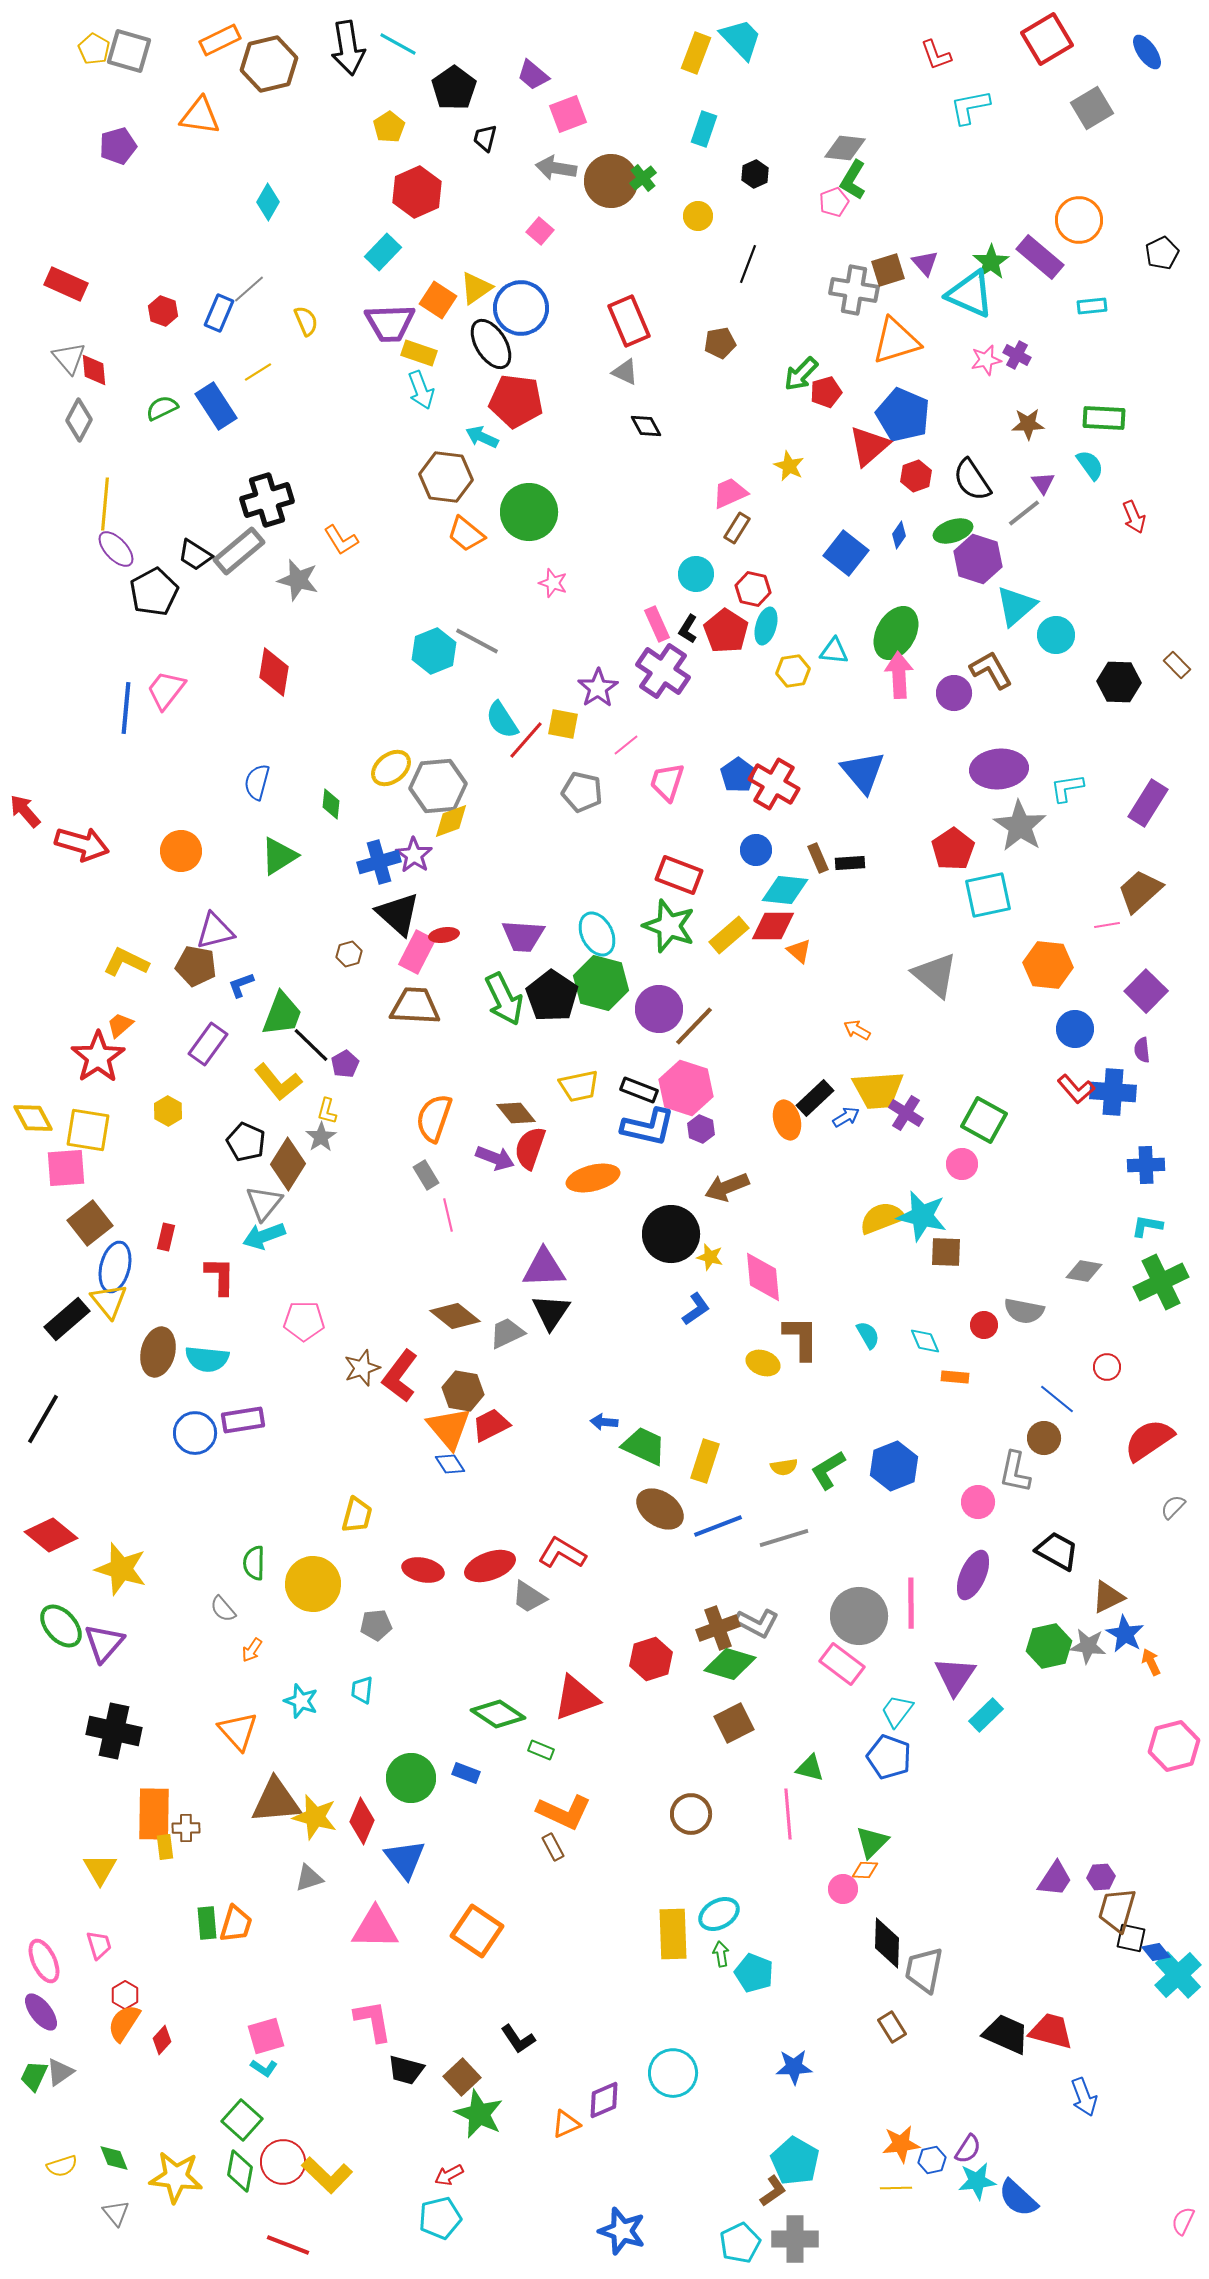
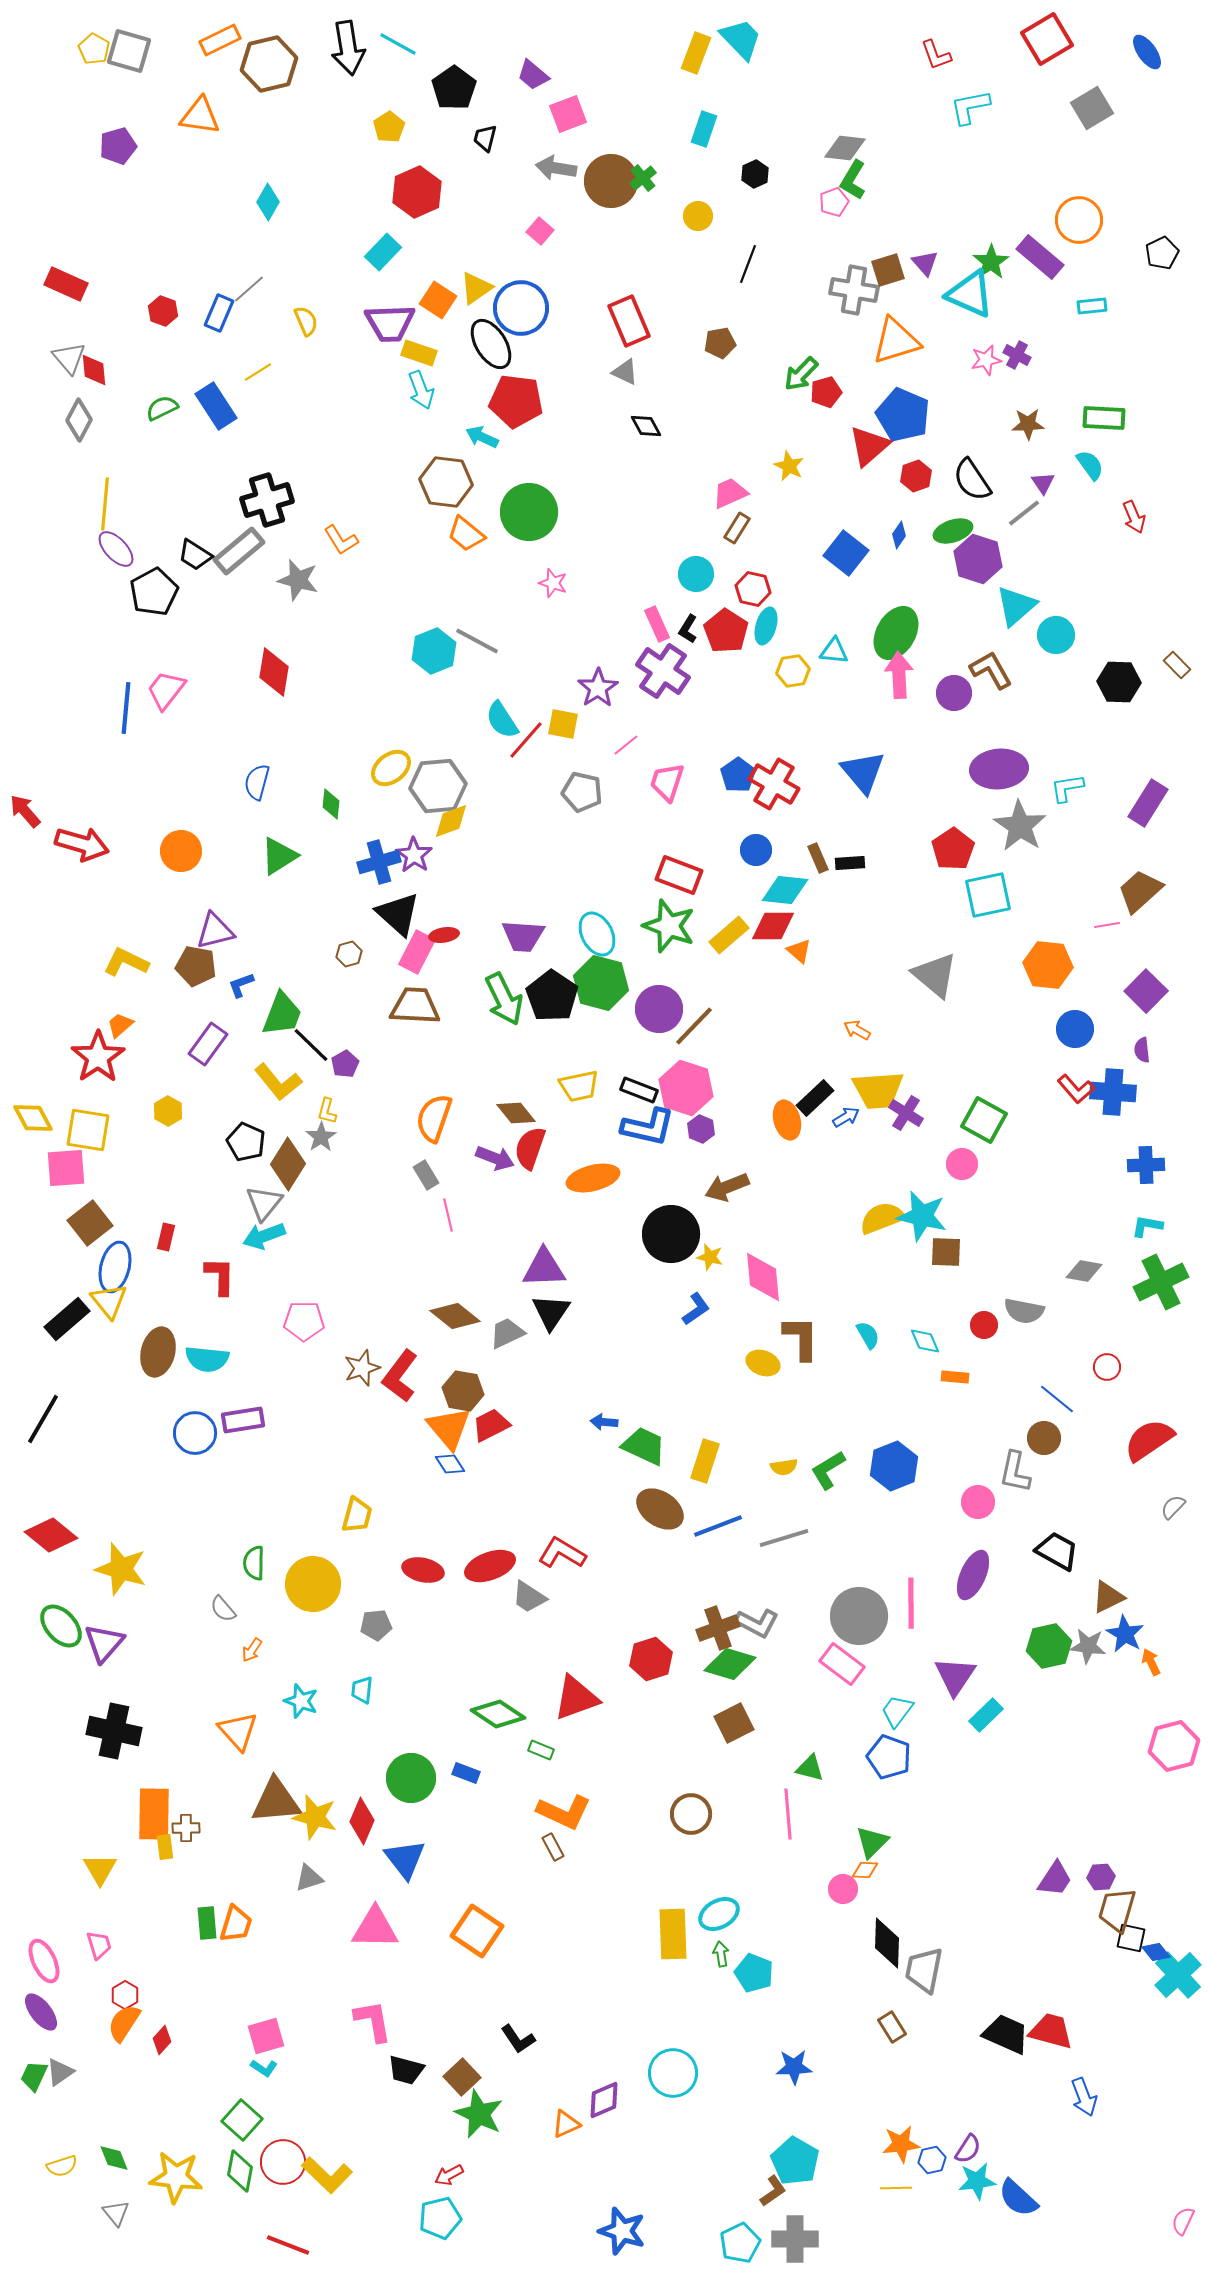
brown hexagon at (446, 477): moved 5 px down
